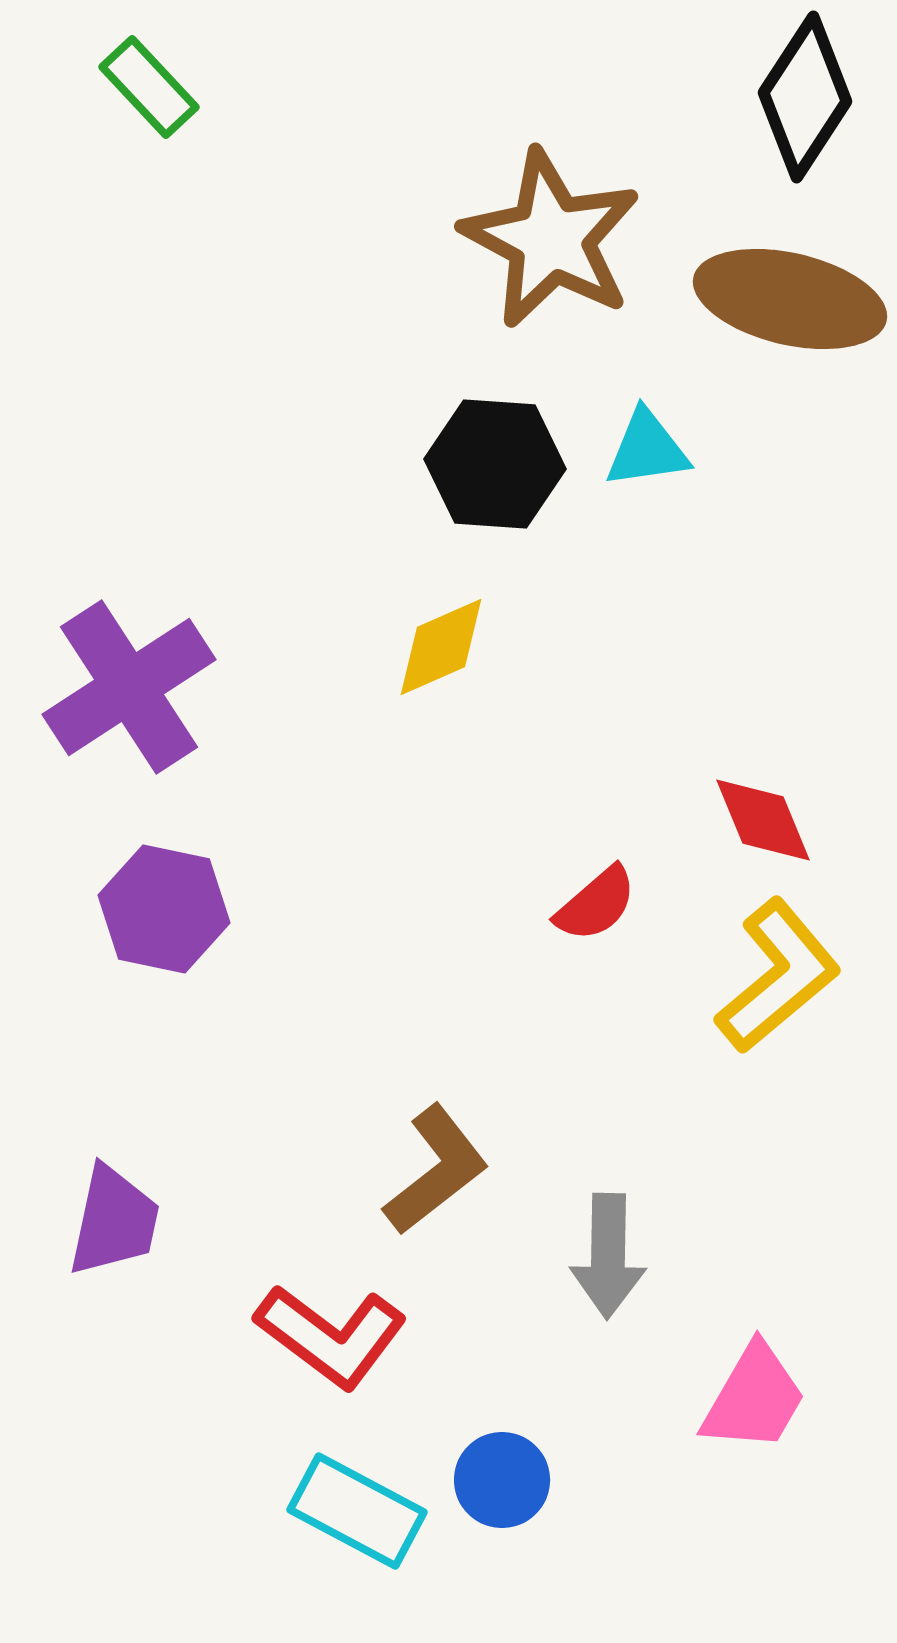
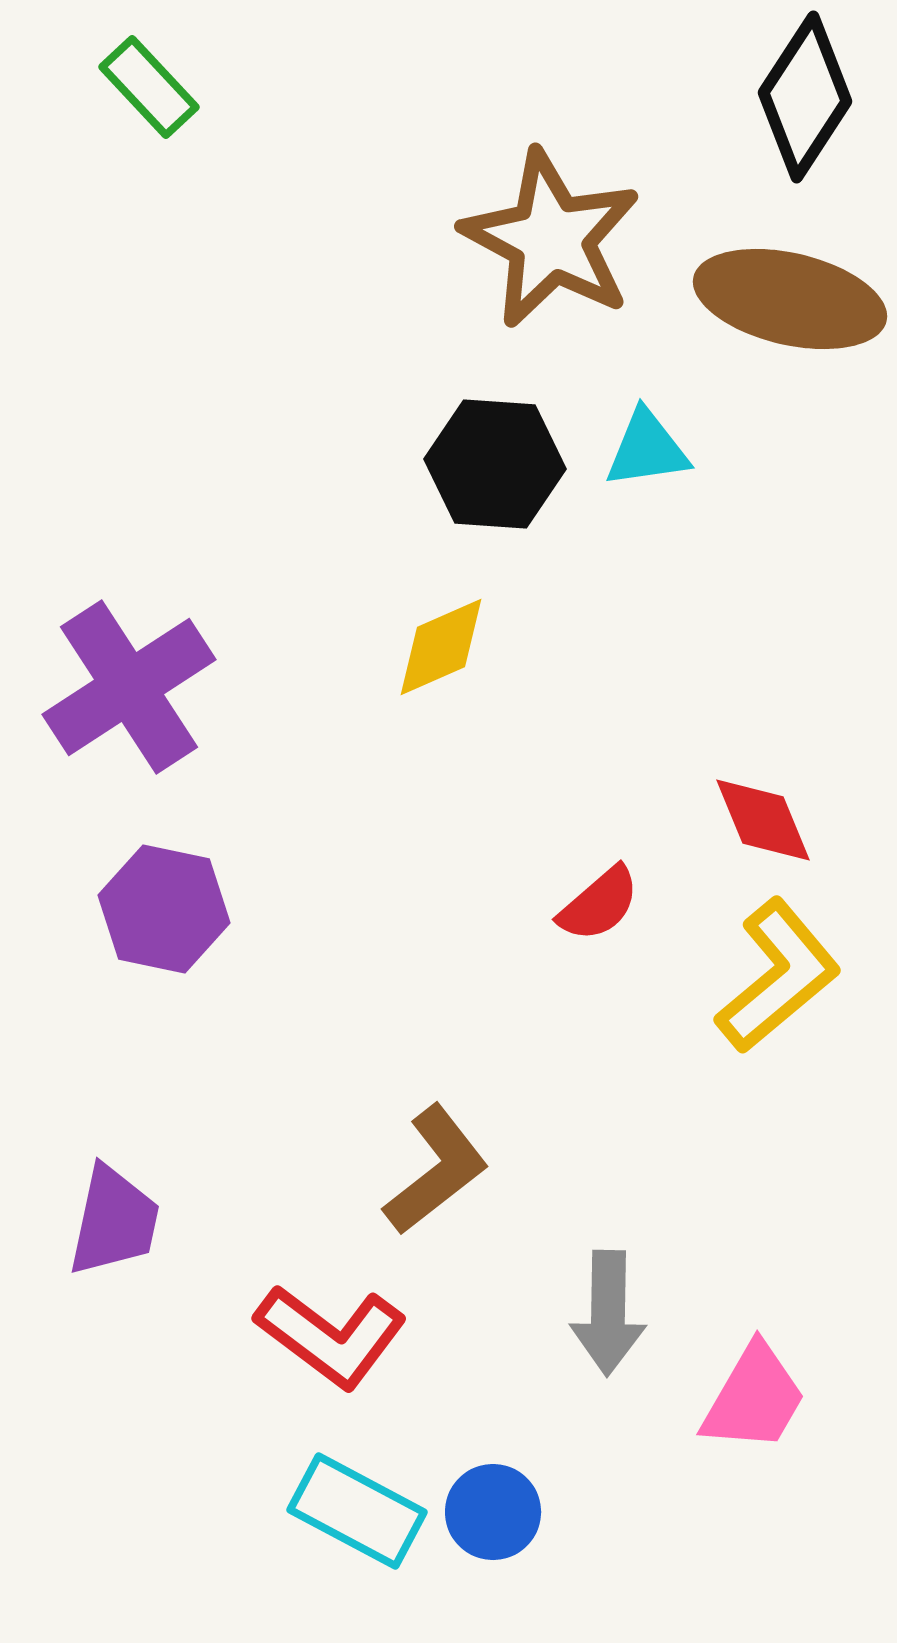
red semicircle: moved 3 px right
gray arrow: moved 57 px down
blue circle: moved 9 px left, 32 px down
